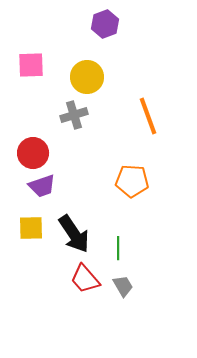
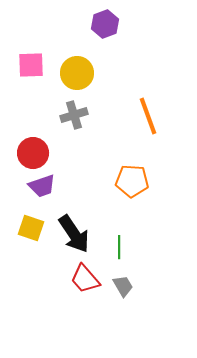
yellow circle: moved 10 px left, 4 px up
yellow square: rotated 20 degrees clockwise
green line: moved 1 px right, 1 px up
